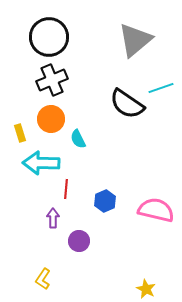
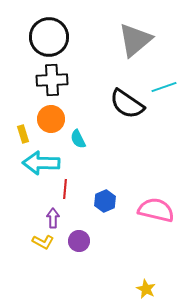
black cross: rotated 20 degrees clockwise
cyan line: moved 3 px right, 1 px up
yellow rectangle: moved 3 px right, 1 px down
red line: moved 1 px left
yellow L-shape: moved 37 px up; rotated 95 degrees counterclockwise
